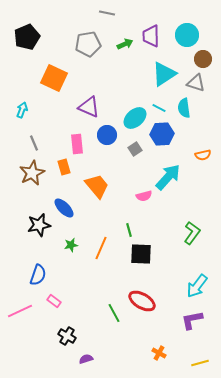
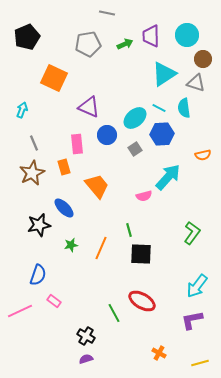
black cross at (67, 336): moved 19 px right
